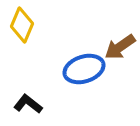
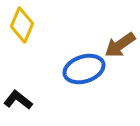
brown arrow: moved 2 px up
black L-shape: moved 10 px left, 4 px up
